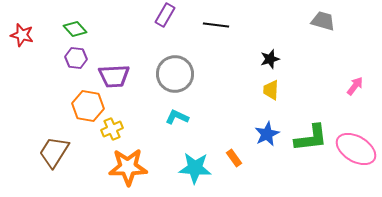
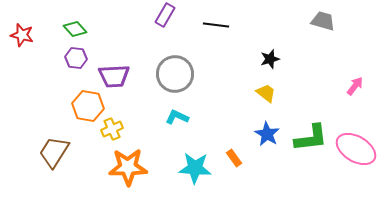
yellow trapezoid: moved 5 px left, 3 px down; rotated 125 degrees clockwise
blue star: rotated 15 degrees counterclockwise
